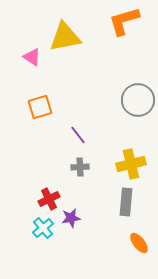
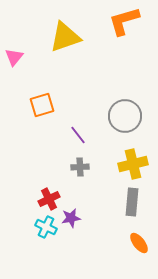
yellow triangle: rotated 8 degrees counterclockwise
pink triangle: moved 18 px left; rotated 36 degrees clockwise
gray circle: moved 13 px left, 16 px down
orange square: moved 2 px right, 2 px up
yellow cross: moved 2 px right
gray rectangle: moved 6 px right
cyan cross: moved 3 px right, 1 px up; rotated 25 degrees counterclockwise
